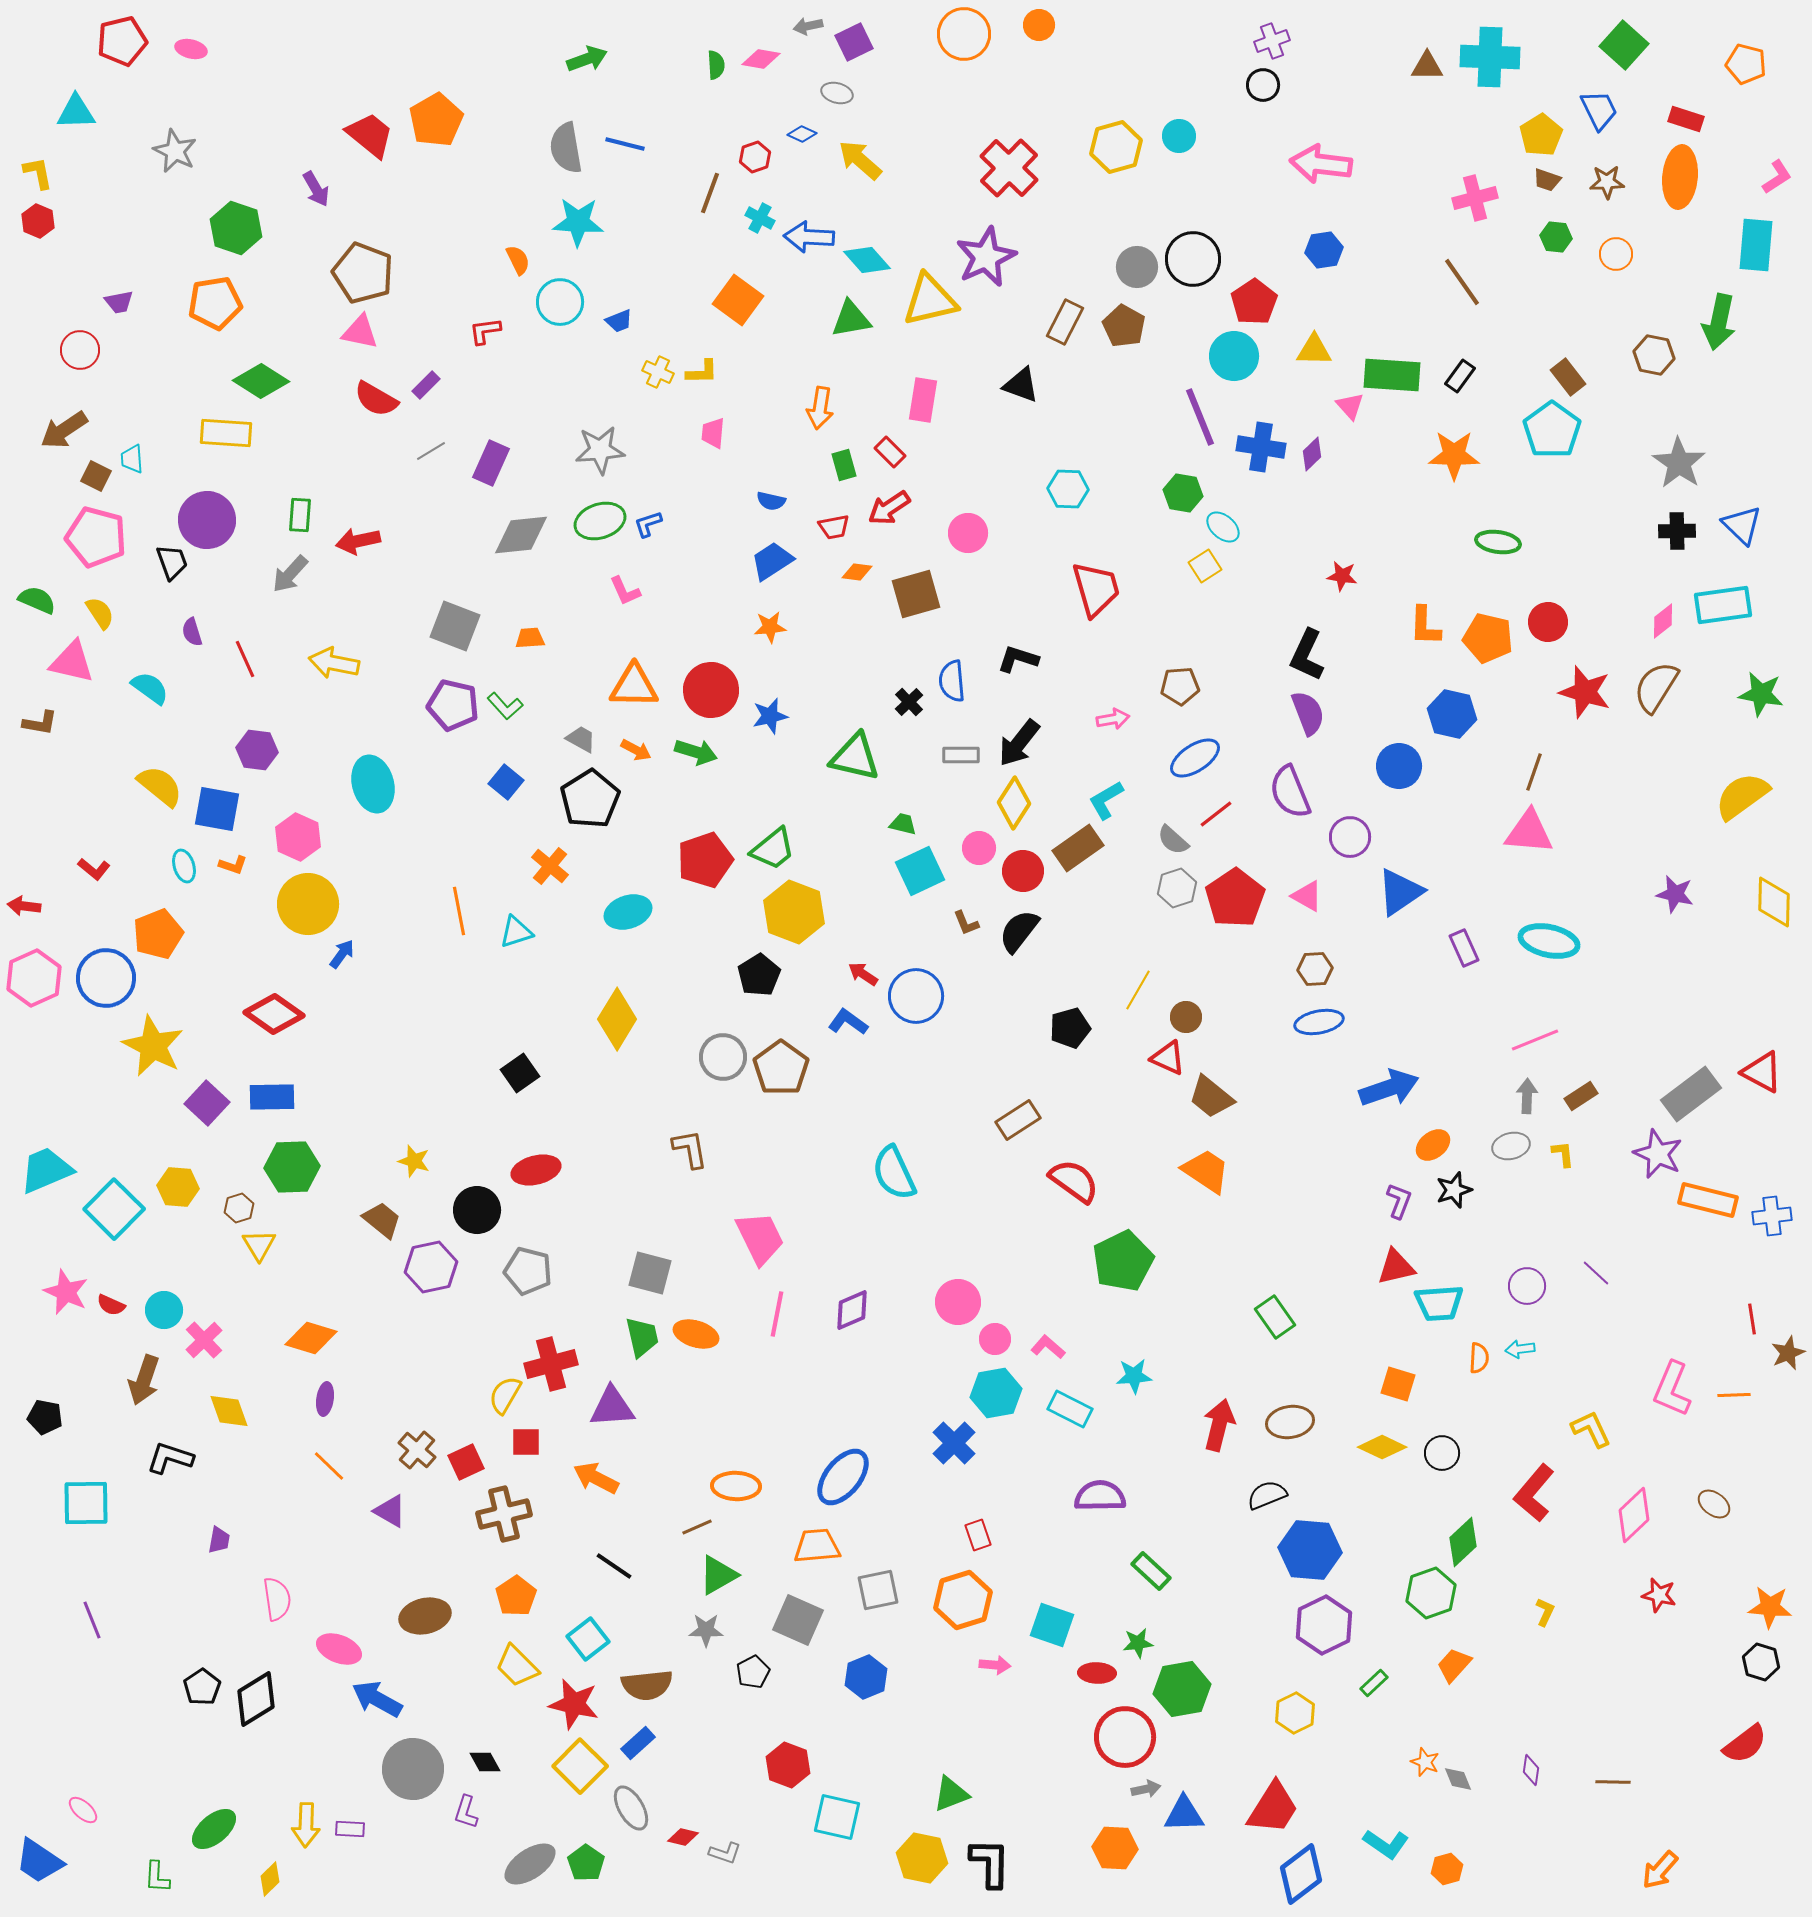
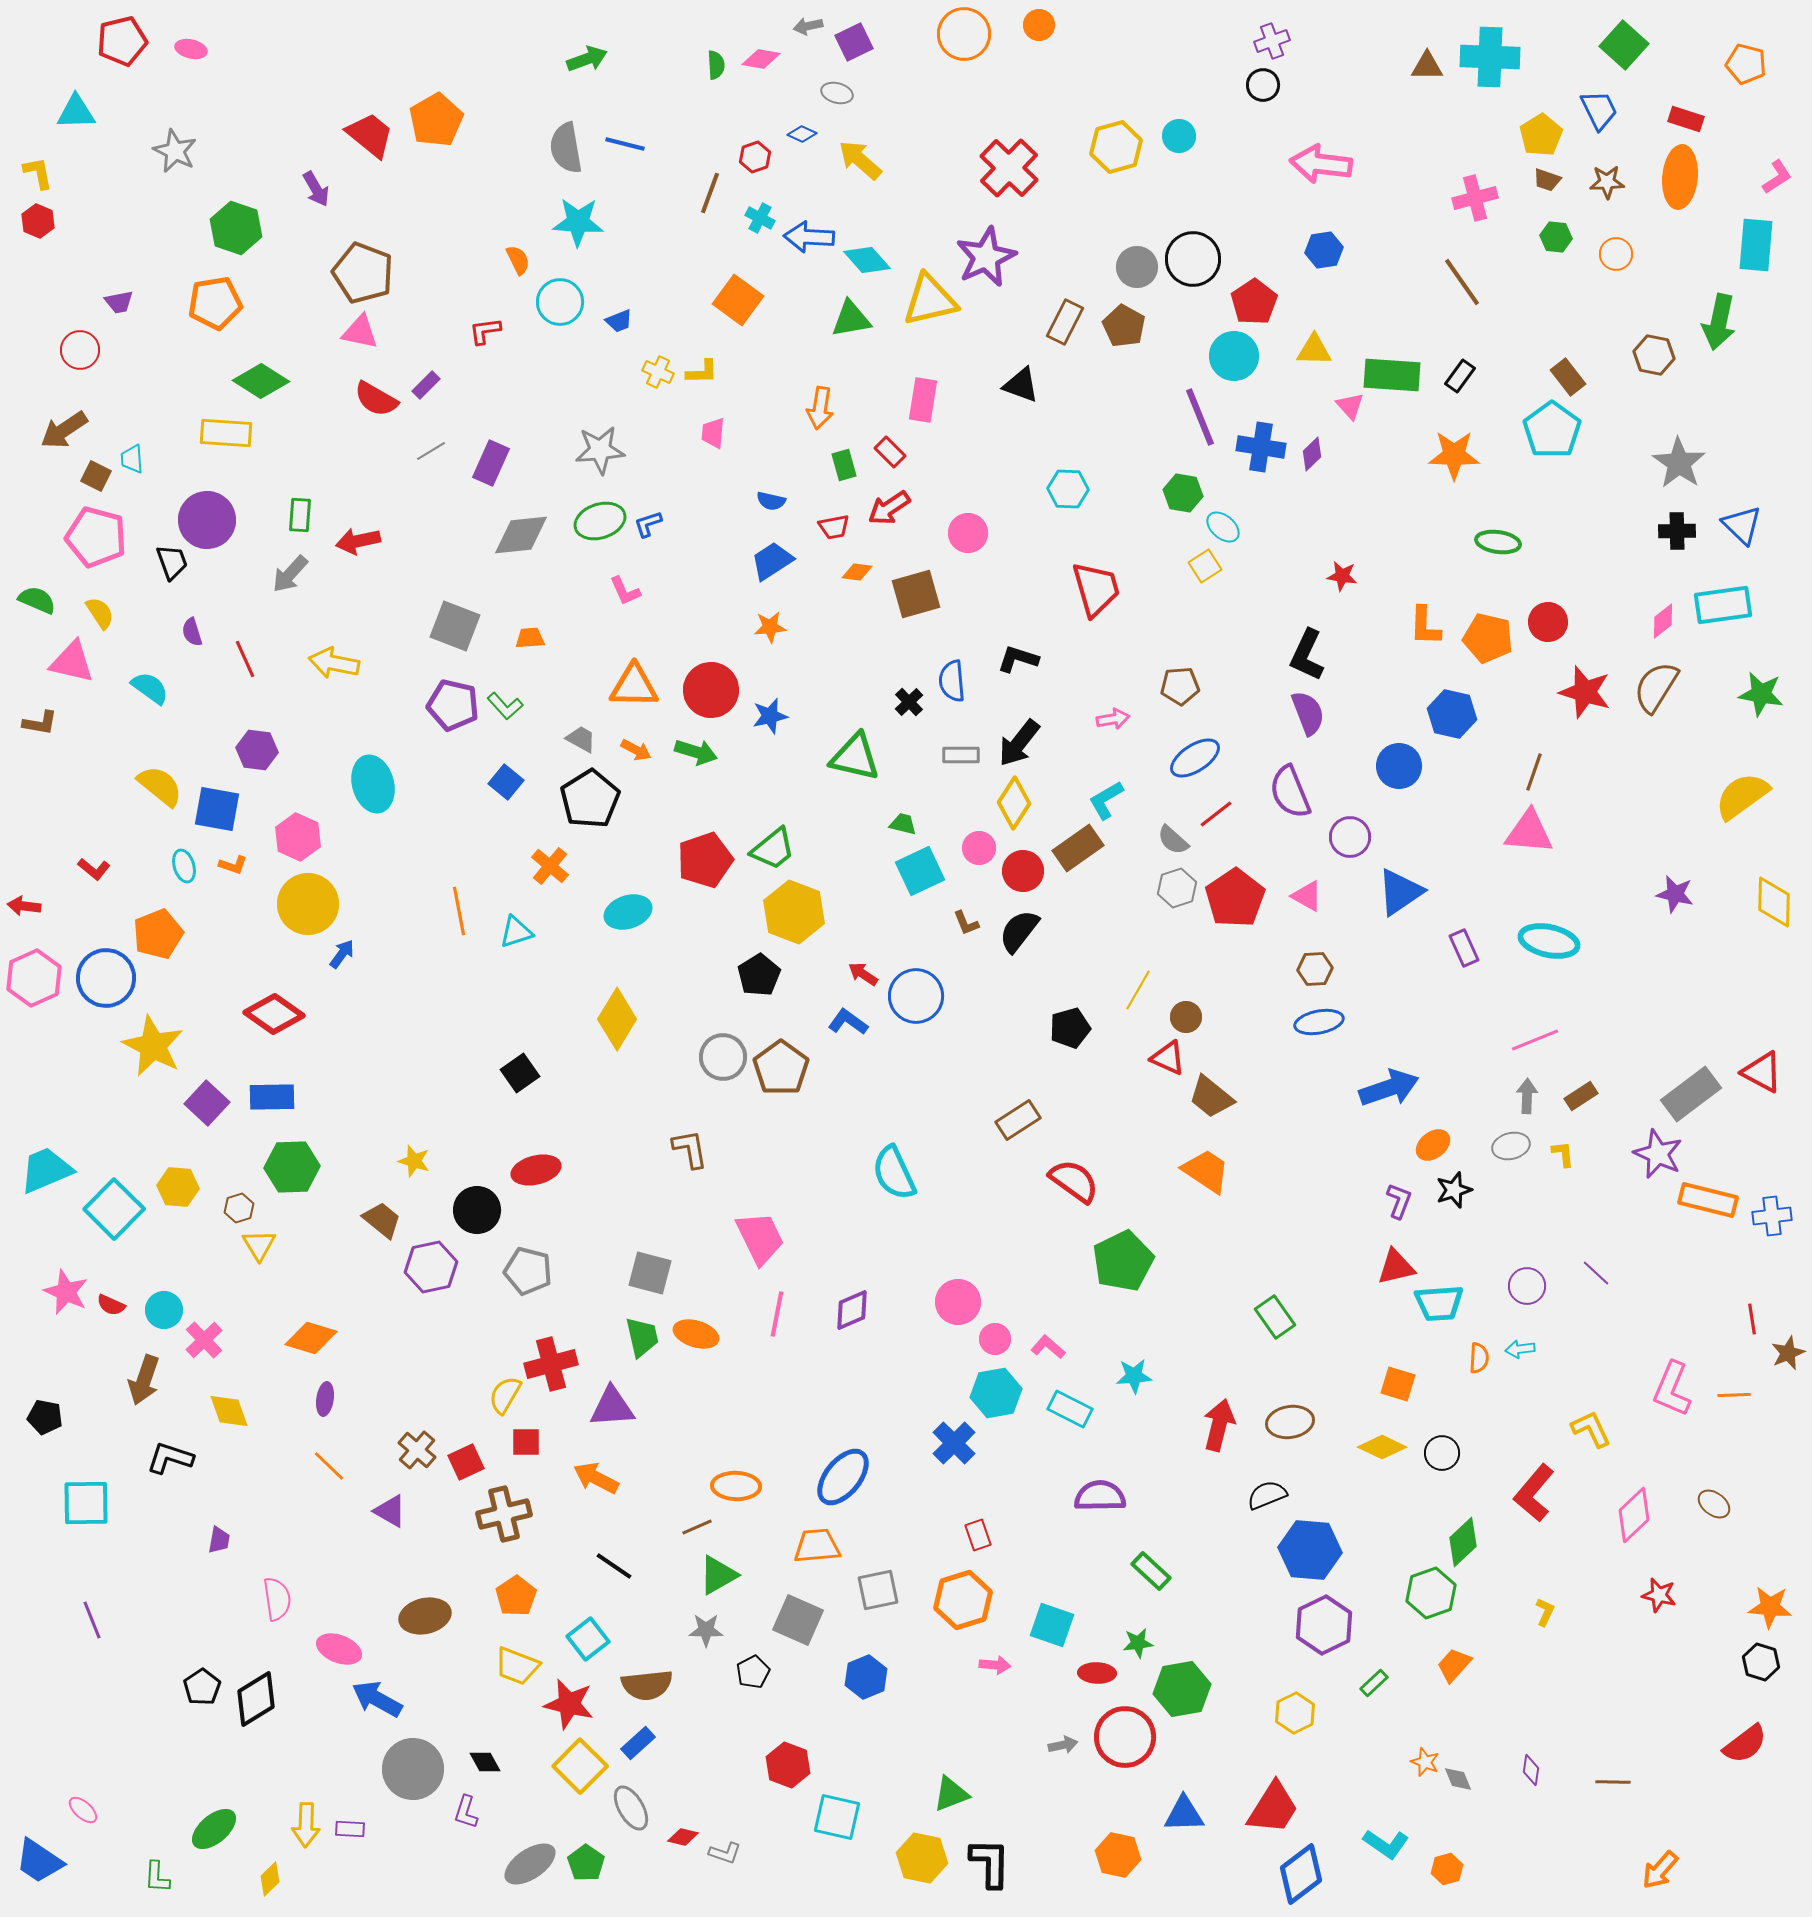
yellow trapezoid at (517, 1666): rotated 24 degrees counterclockwise
red star at (574, 1704): moved 5 px left
gray arrow at (1146, 1789): moved 83 px left, 44 px up
orange hexagon at (1115, 1848): moved 3 px right, 7 px down; rotated 9 degrees clockwise
